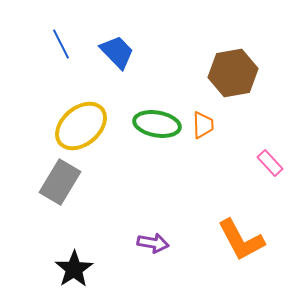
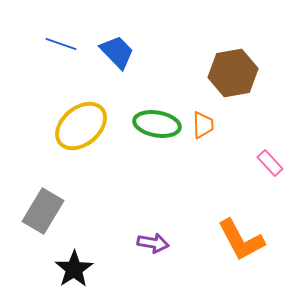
blue line: rotated 44 degrees counterclockwise
gray rectangle: moved 17 px left, 29 px down
